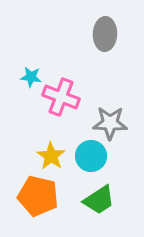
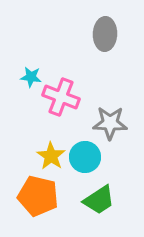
cyan circle: moved 6 px left, 1 px down
